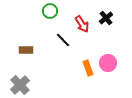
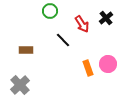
pink circle: moved 1 px down
